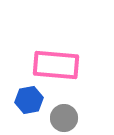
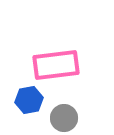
pink rectangle: rotated 12 degrees counterclockwise
